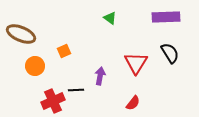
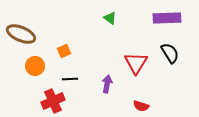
purple rectangle: moved 1 px right, 1 px down
purple arrow: moved 7 px right, 8 px down
black line: moved 6 px left, 11 px up
red semicircle: moved 8 px right, 3 px down; rotated 70 degrees clockwise
